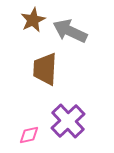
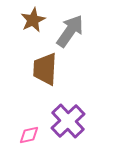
gray arrow: rotated 100 degrees clockwise
